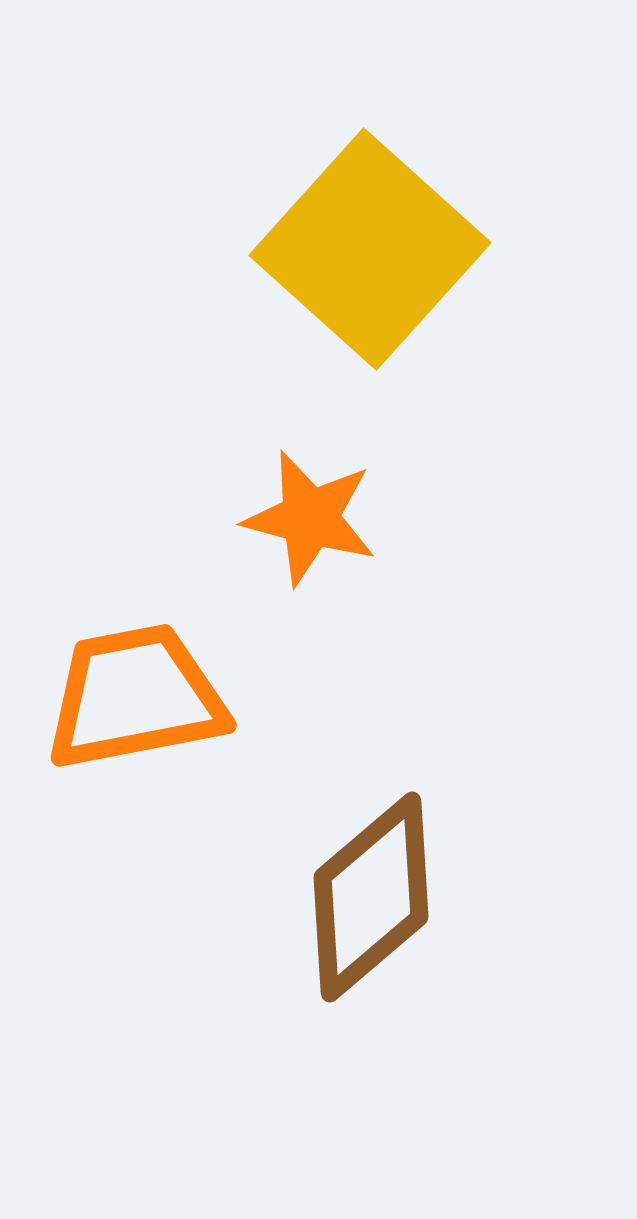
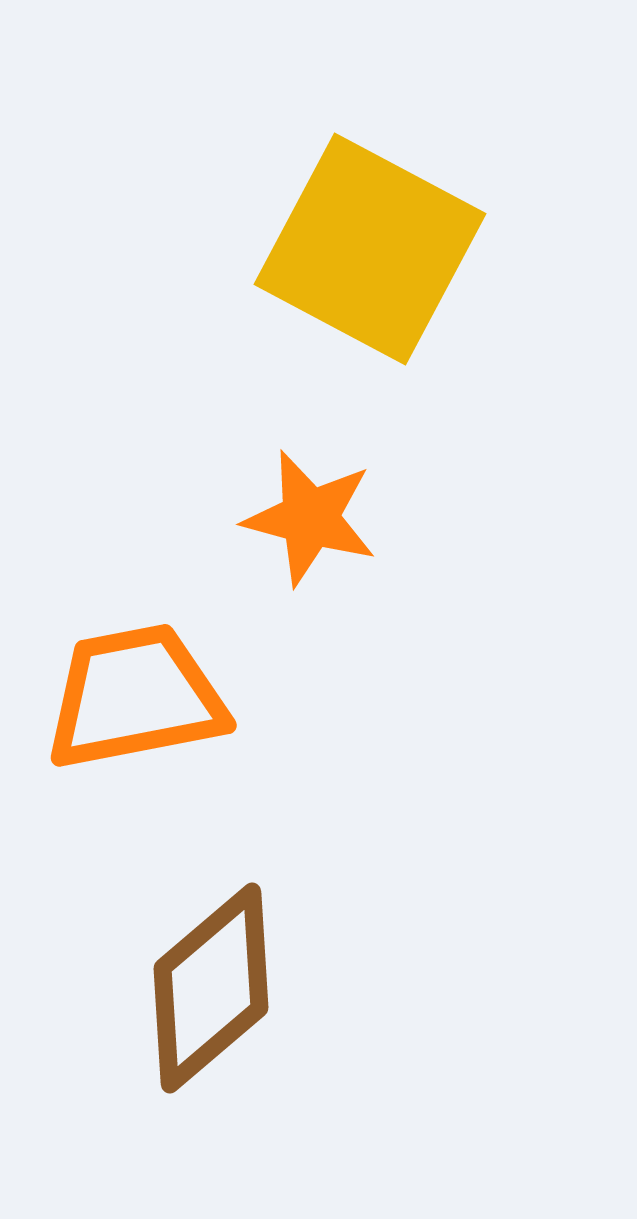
yellow square: rotated 14 degrees counterclockwise
brown diamond: moved 160 px left, 91 px down
